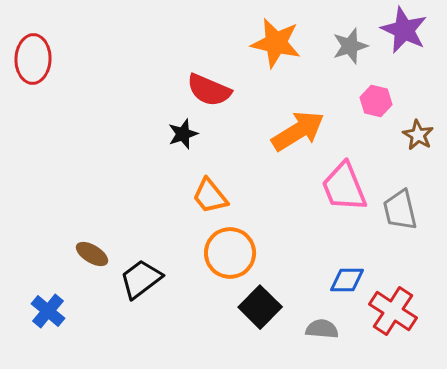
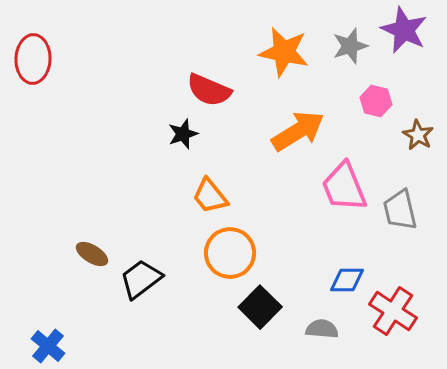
orange star: moved 8 px right, 9 px down
blue cross: moved 35 px down
